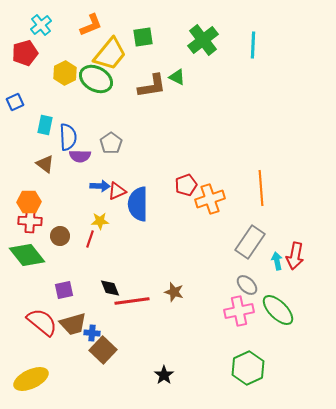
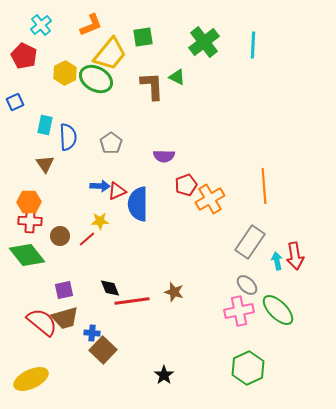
green cross at (203, 40): moved 1 px right, 2 px down
red pentagon at (25, 53): moved 1 px left, 3 px down; rotated 30 degrees counterclockwise
brown L-shape at (152, 86): rotated 84 degrees counterclockwise
purple semicircle at (80, 156): moved 84 px right
brown triangle at (45, 164): rotated 18 degrees clockwise
orange line at (261, 188): moved 3 px right, 2 px up
orange cross at (210, 199): rotated 12 degrees counterclockwise
red line at (90, 239): moved 3 px left; rotated 30 degrees clockwise
red arrow at (295, 256): rotated 20 degrees counterclockwise
brown trapezoid at (73, 324): moved 8 px left, 6 px up
